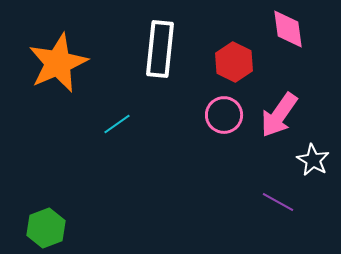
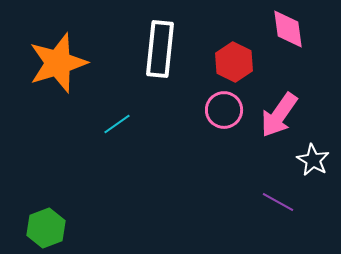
orange star: rotated 6 degrees clockwise
pink circle: moved 5 px up
